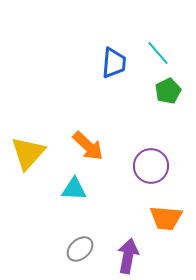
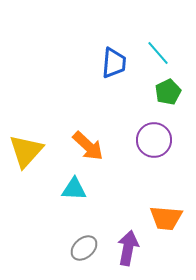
green pentagon: moved 1 px down
yellow triangle: moved 2 px left, 2 px up
purple circle: moved 3 px right, 26 px up
gray ellipse: moved 4 px right, 1 px up
purple arrow: moved 8 px up
